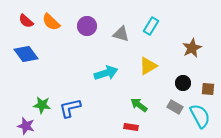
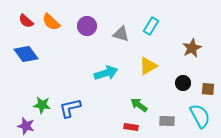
gray rectangle: moved 8 px left, 14 px down; rotated 28 degrees counterclockwise
